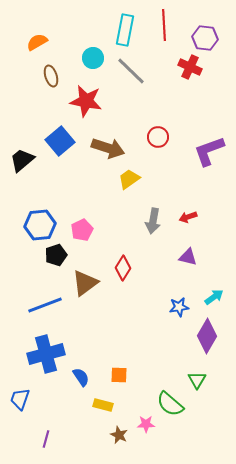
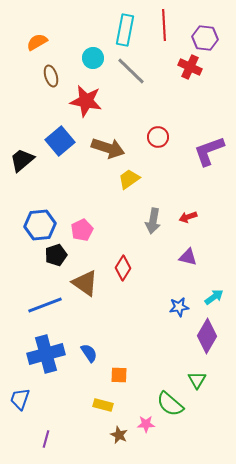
brown triangle: rotated 48 degrees counterclockwise
blue semicircle: moved 8 px right, 24 px up
